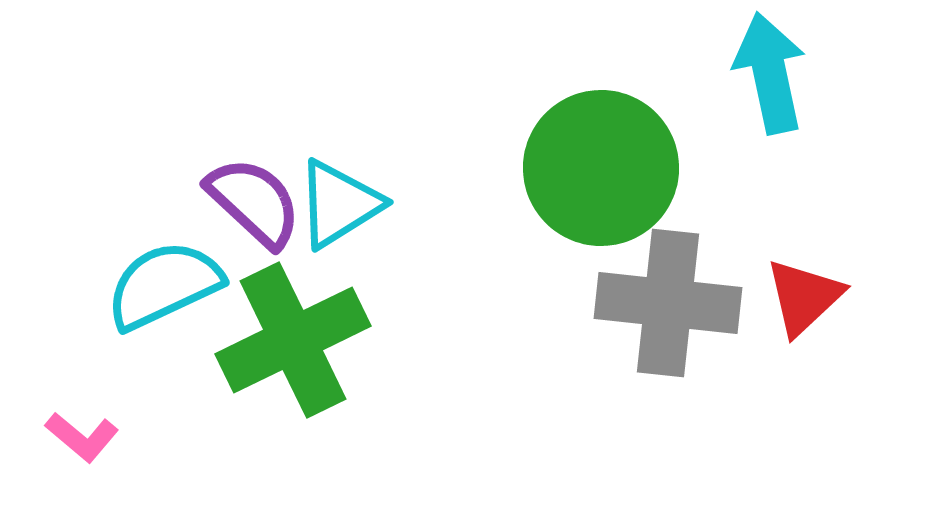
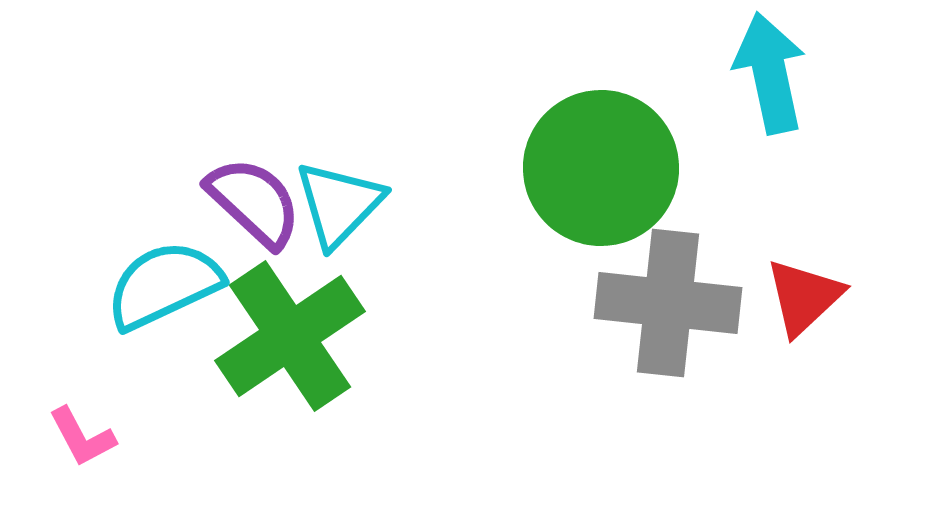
cyan triangle: rotated 14 degrees counterclockwise
green cross: moved 3 px left, 4 px up; rotated 8 degrees counterclockwise
pink L-shape: rotated 22 degrees clockwise
